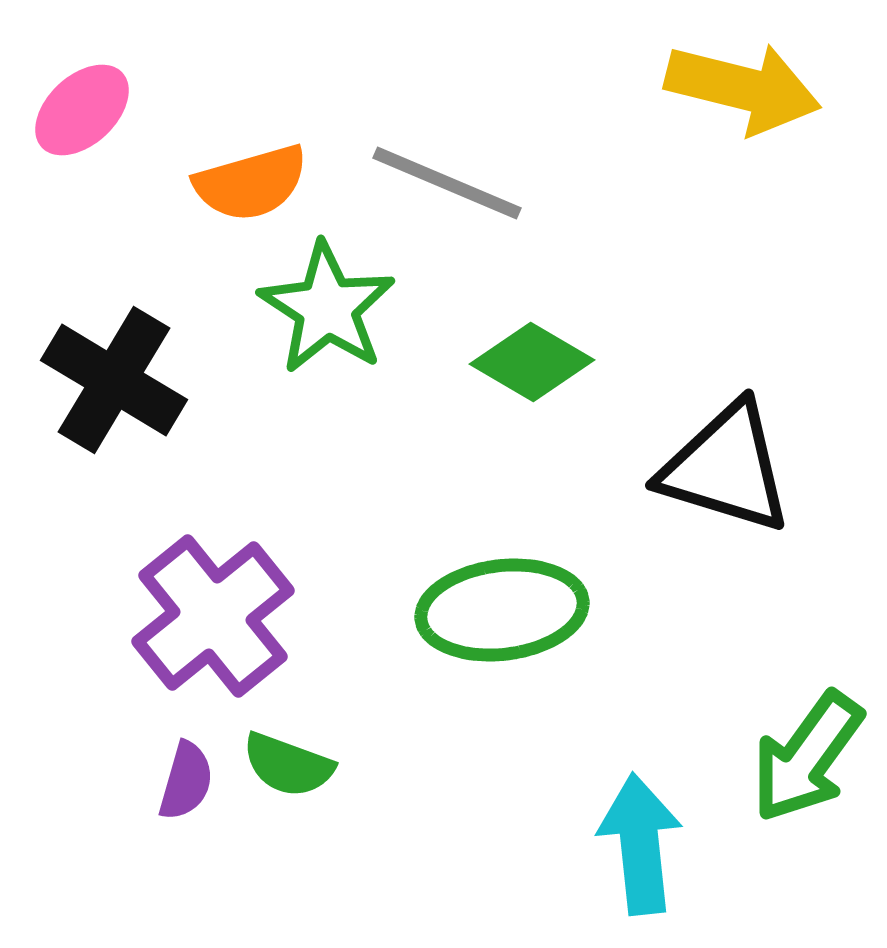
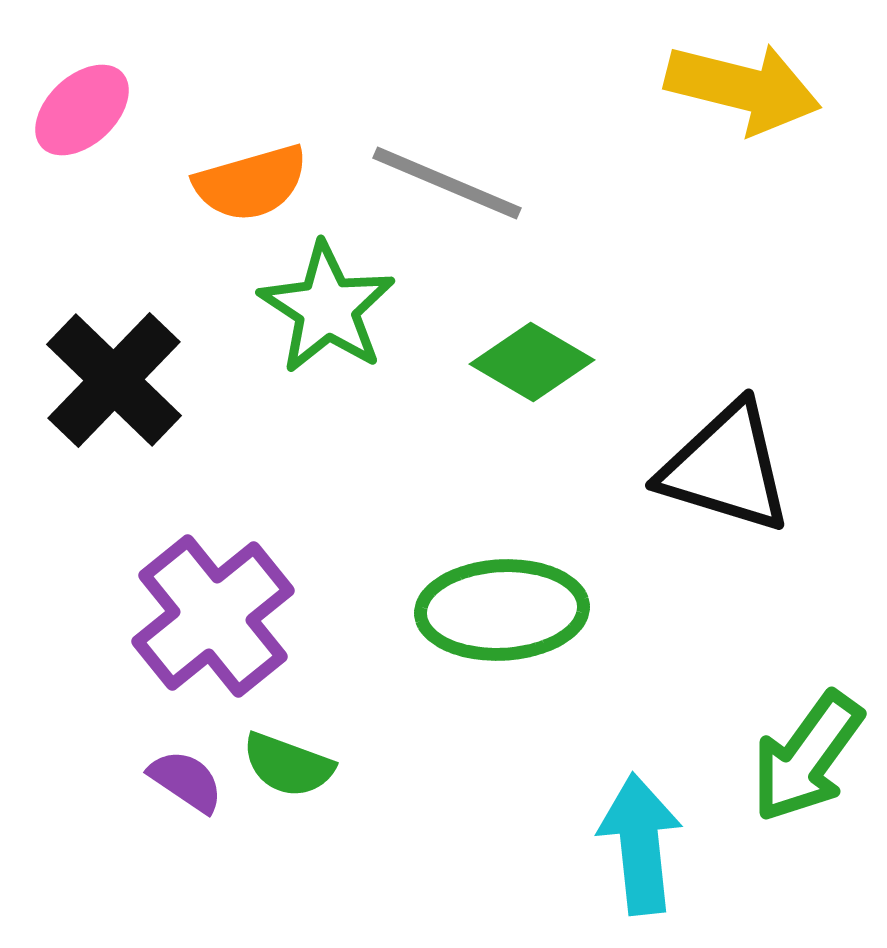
black cross: rotated 13 degrees clockwise
green ellipse: rotated 4 degrees clockwise
purple semicircle: rotated 72 degrees counterclockwise
